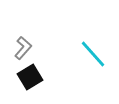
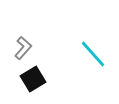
black square: moved 3 px right, 2 px down
